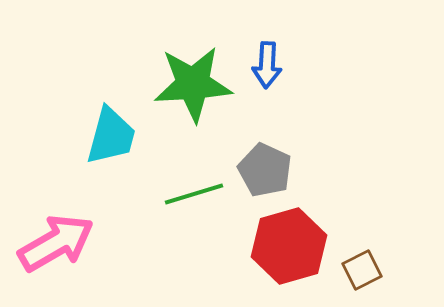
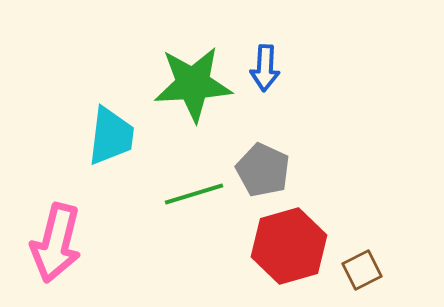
blue arrow: moved 2 px left, 3 px down
cyan trapezoid: rotated 8 degrees counterclockwise
gray pentagon: moved 2 px left
pink arrow: rotated 134 degrees clockwise
